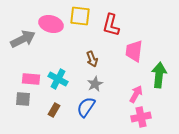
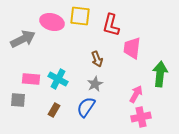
pink ellipse: moved 1 px right, 2 px up
pink trapezoid: moved 2 px left, 3 px up
brown arrow: moved 5 px right
green arrow: moved 1 px right, 1 px up
gray square: moved 5 px left, 1 px down
